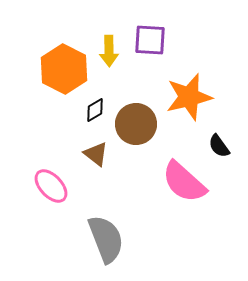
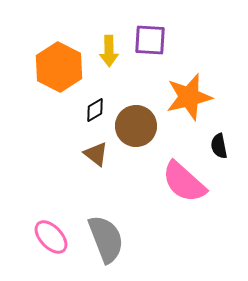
orange hexagon: moved 5 px left, 2 px up
brown circle: moved 2 px down
black semicircle: rotated 25 degrees clockwise
pink ellipse: moved 51 px down
